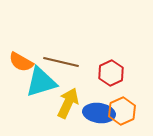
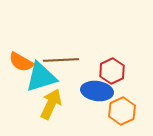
brown line: moved 2 px up; rotated 16 degrees counterclockwise
red hexagon: moved 1 px right, 2 px up
cyan triangle: moved 5 px up
yellow arrow: moved 17 px left, 1 px down
blue ellipse: moved 2 px left, 22 px up
